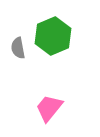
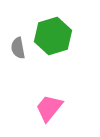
green hexagon: rotated 6 degrees clockwise
